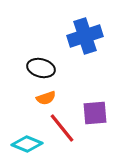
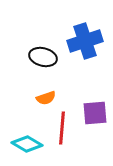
blue cross: moved 5 px down
black ellipse: moved 2 px right, 11 px up
red line: rotated 44 degrees clockwise
cyan diamond: rotated 8 degrees clockwise
